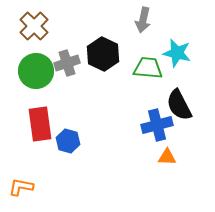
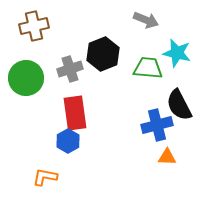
gray arrow: moved 3 px right; rotated 80 degrees counterclockwise
brown cross: rotated 32 degrees clockwise
black hexagon: rotated 12 degrees clockwise
gray cross: moved 3 px right, 6 px down
green circle: moved 10 px left, 7 px down
red rectangle: moved 35 px right, 11 px up
blue hexagon: rotated 15 degrees clockwise
orange L-shape: moved 24 px right, 10 px up
